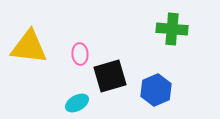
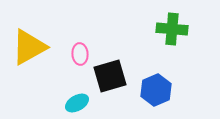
yellow triangle: rotated 36 degrees counterclockwise
